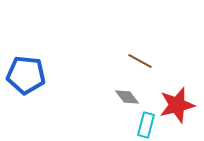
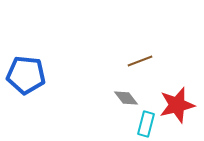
brown line: rotated 50 degrees counterclockwise
gray diamond: moved 1 px left, 1 px down
cyan rectangle: moved 1 px up
